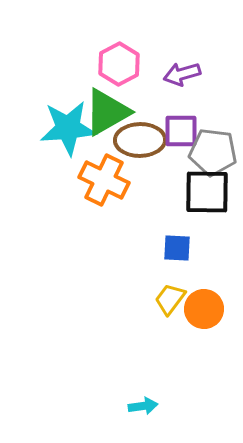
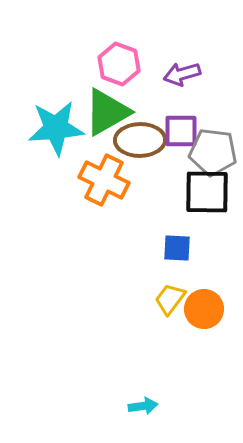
pink hexagon: rotated 12 degrees counterclockwise
cyan star: moved 12 px left
